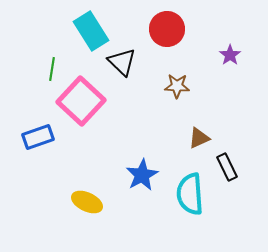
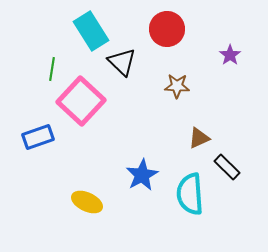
black rectangle: rotated 20 degrees counterclockwise
